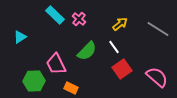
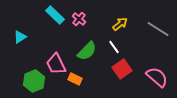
green hexagon: rotated 20 degrees counterclockwise
orange rectangle: moved 4 px right, 9 px up
